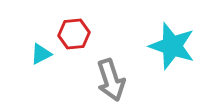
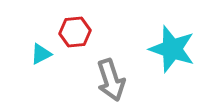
red hexagon: moved 1 px right, 2 px up
cyan star: moved 3 px down
